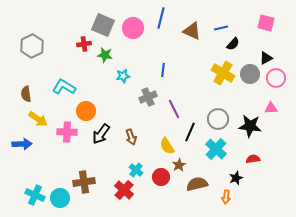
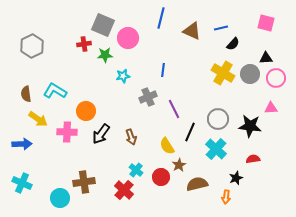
pink circle at (133, 28): moved 5 px left, 10 px down
green star at (105, 55): rotated 14 degrees counterclockwise
black triangle at (266, 58): rotated 24 degrees clockwise
cyan L-shape at (64, 87): moved 9 px left, 4 px down
cyan cross at (35, 195): moved 13 px left, 12 px up
